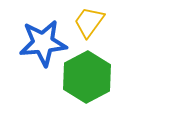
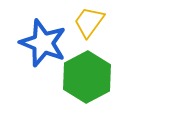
blue star: rotated 27 degrees clockwise
